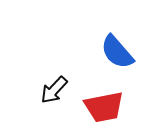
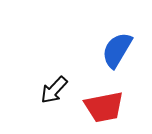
blue semicircle: moved 2 px up; rotated 72 degrees clockwise
